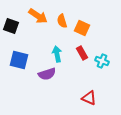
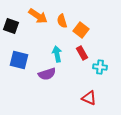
orange square: moved 1 px left, 2 px down; rotated 14 degrees clockwise
cyan cross: moved 2 px left, 6 px down; rotated 16 degrees counterclockwise
